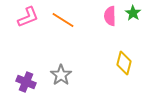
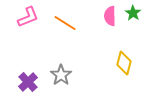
orange line: moved 2 px right, 3 px down
purple cross: moved 2 px right; rotated 24 degrees clockwise
